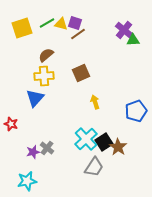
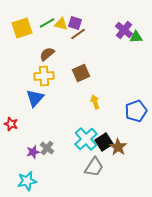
green triangle: moved 3 px right, 3 px up
brown semicircle: moved 1 px right, 1 px up
